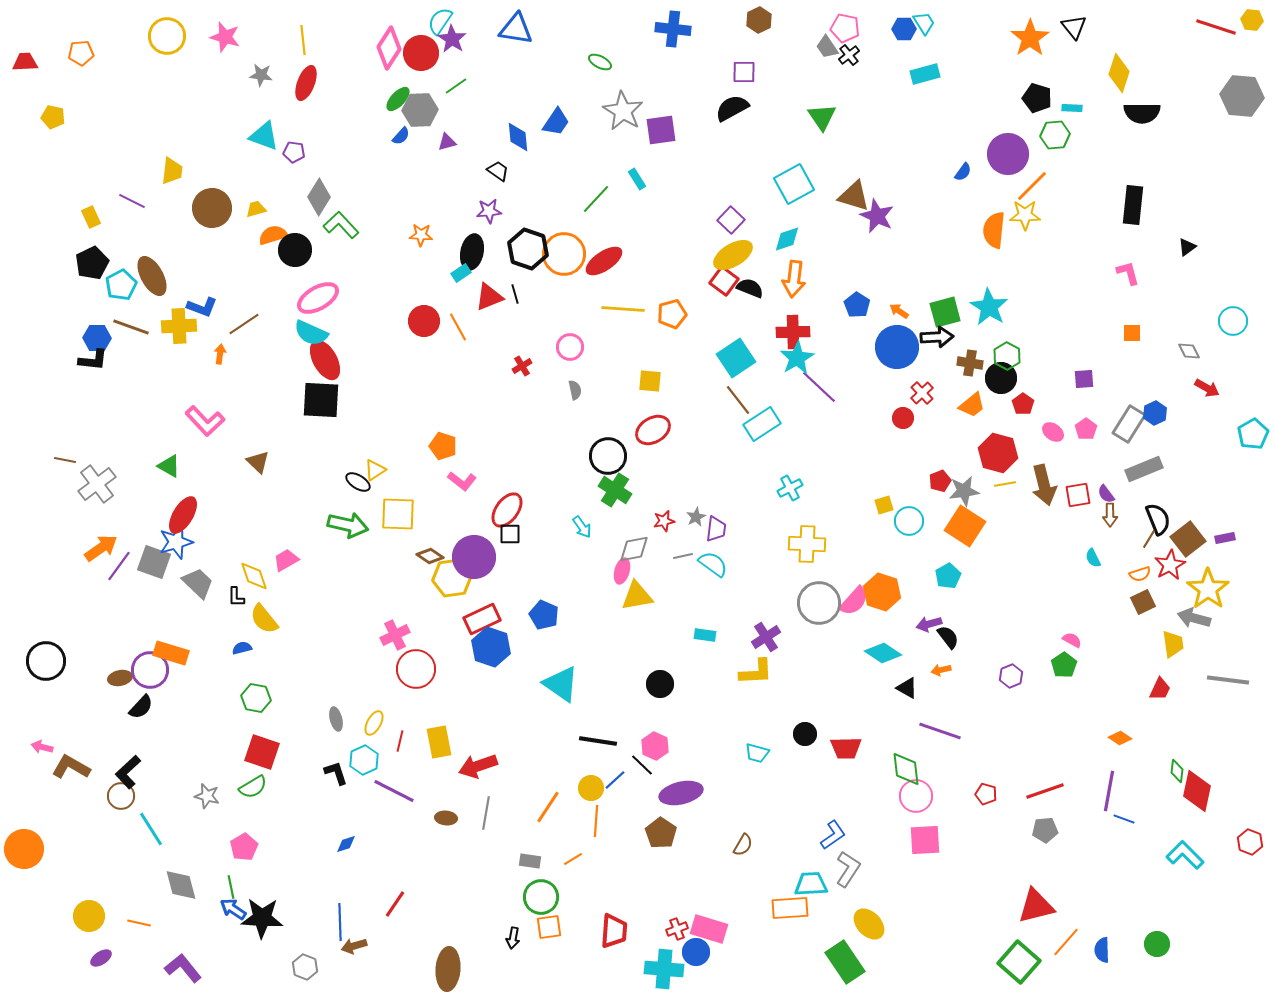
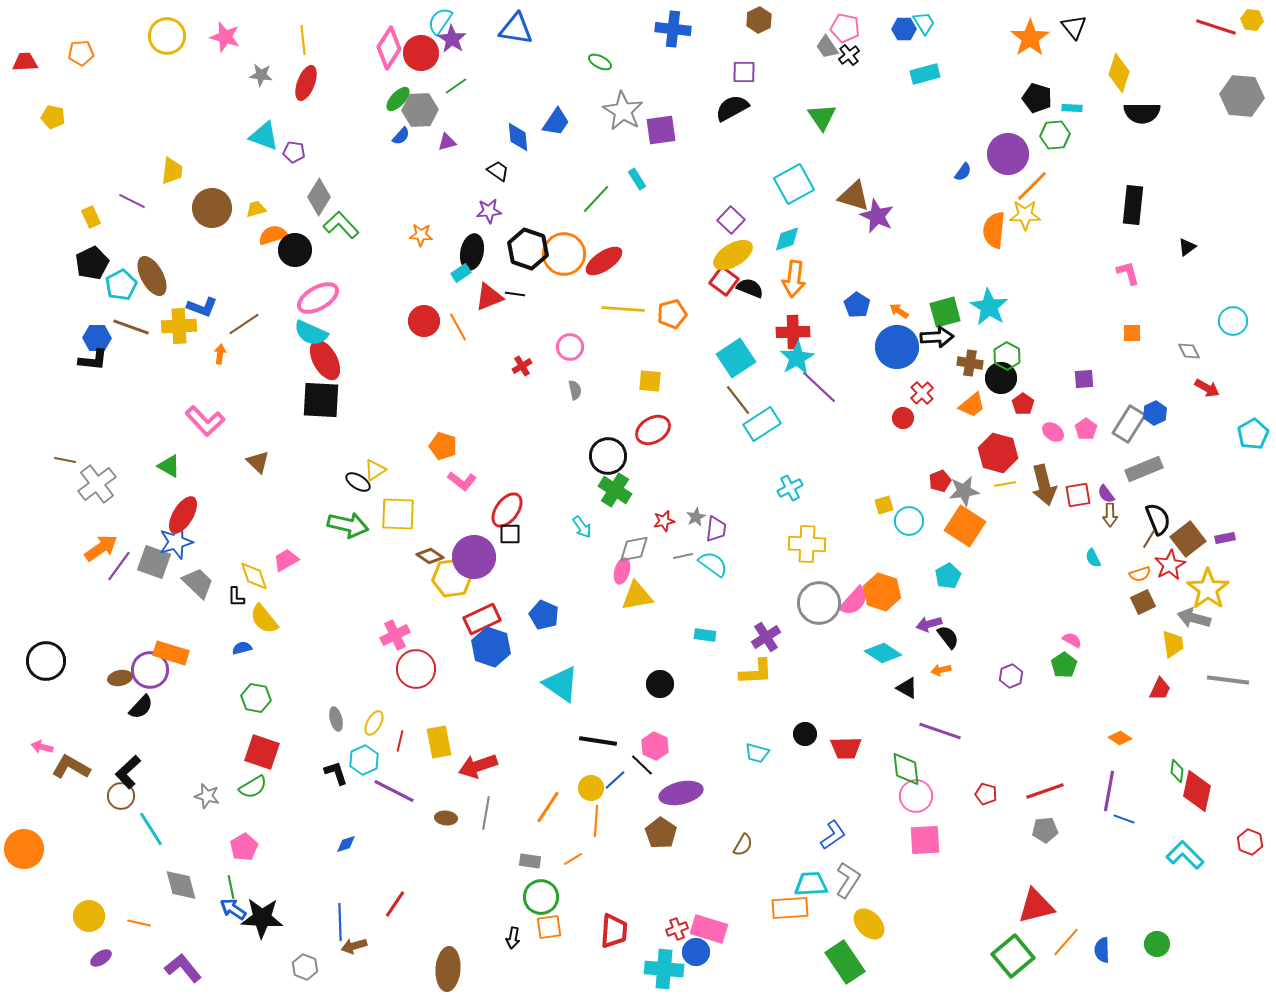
black line at (515, 294): rotated 66 degrees counterclockwise
gray L-shape at (848, 869): moved 11 px down
green square at (1019, 962): moved 6 px left, 6 px up; rotated 9 degrees clockwise
